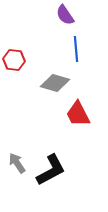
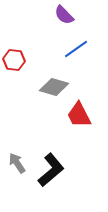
purple semicircle: moved 1 px left; rotated 10 degrees counterclockwise
blue line: rotated 60 degrees clockwise
gray diamond: moved 1 px left, 4 px down
red trapezoid: moved 1 px right, 1 px down
black L-shape: rotated 12 degrees counterclockwise
